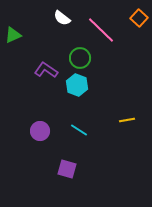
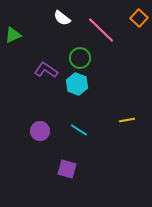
cyan hexagon: moved 1 px up
